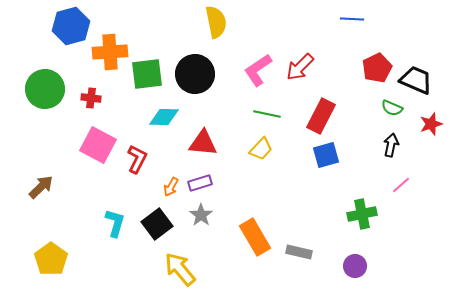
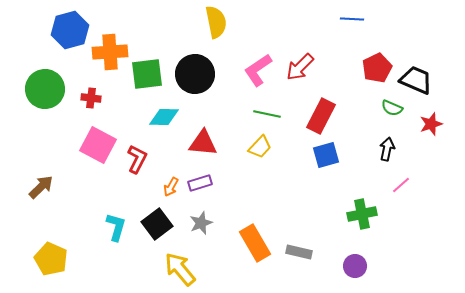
blue hexagon: moved 1 px left, 4 px down
black arrow: moved 4 px left, 4 px down
yellow trapezoid: moved 1 px left, 2 px up
gray star: moved 8 px down; rotated 15 degrees clockwise
cyan L-shape: moved 1 px right, 4 px down
orange rectangle: moved 6 px down
yellow pentagon: rotated 12 degrees counterclockwise
